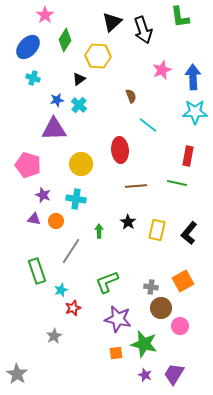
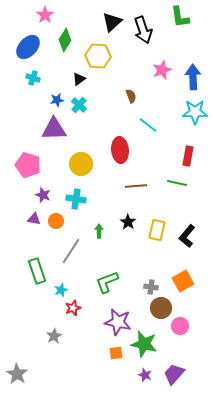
black L-shape at (189, 233): moved 2 px left, 3 px down
purple star at (118, 319): moved 3 px down
purple trapezoid at (174, 374): rotated 10 degrees clockwise
